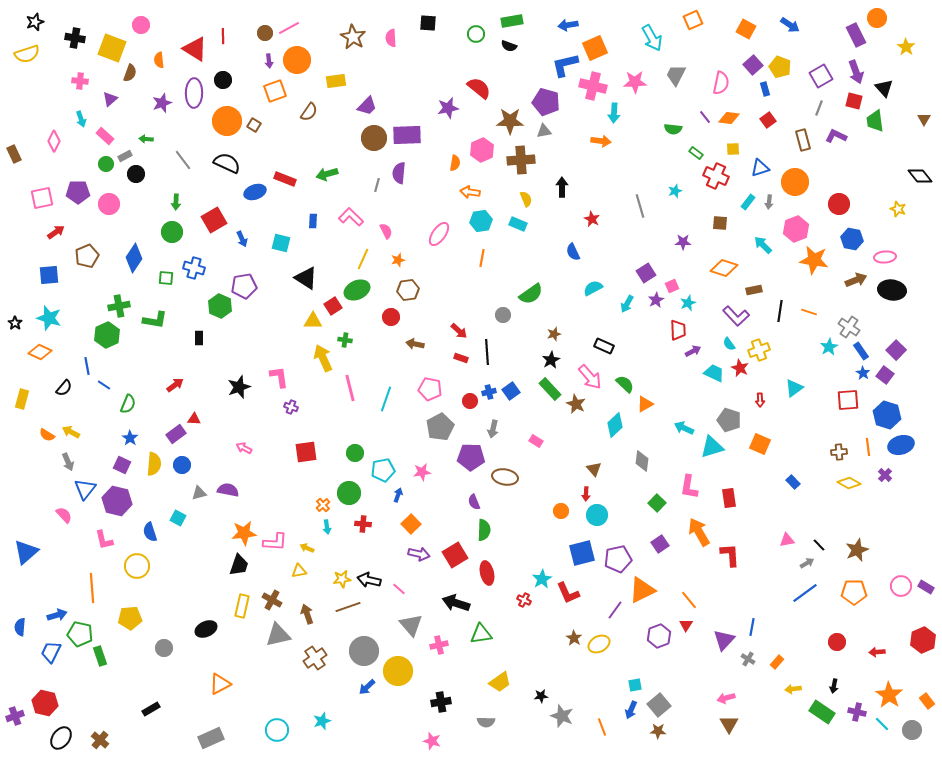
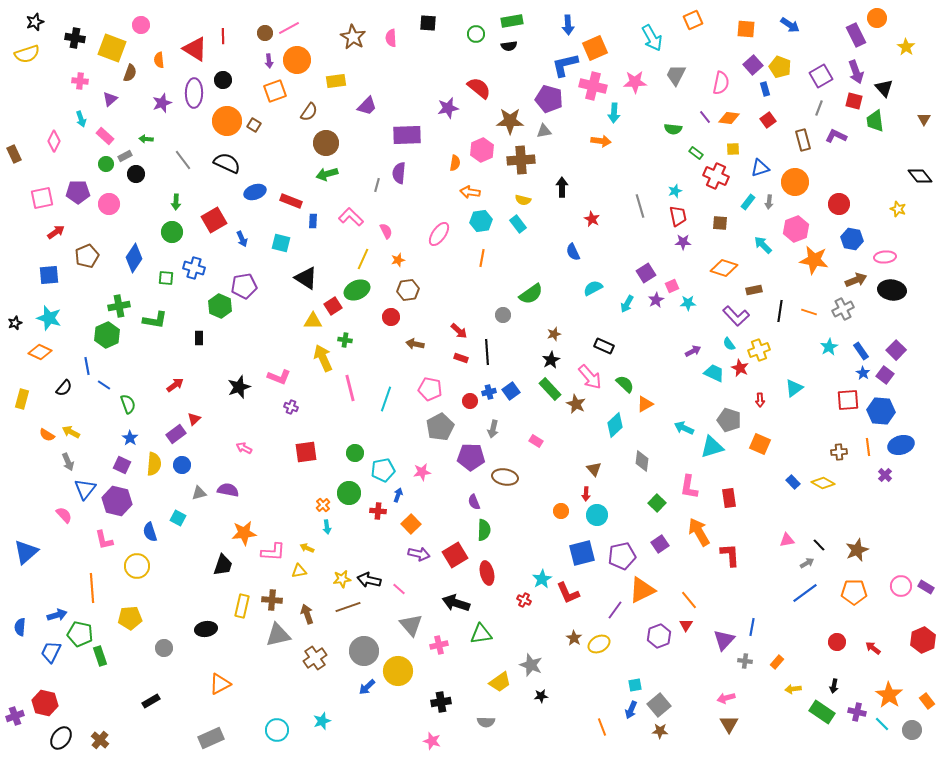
blue arrow at (568, 25): rotated 84 degrees counterclockwise
orange square at (746, 29): rotated 24 degrees counterclockwise
black semicircle at (509, 46): rotated 28 degrees counterclockwise
purple pentagon at (546, 102): moved 3 px right, 3 px up
brown circle at (374, 138): moved 48 px left, 5 px down
red rectangle at (285, 179): moved 6 px right, 22 px down
yellow semicircle at (526, 199): moved 3 px left, 1 px down; rotated 126 degrees clockwise
cyan rectangle at (518, 224): rotated 30 degrees clockwise
cyan star at (688, 303): rotated 21 degrees clockwise
black star at (15, 323): rotated 16 degrees clockwise
gray cross at (849, 327): moved 6 px left, 18 px up; rotated 30 degrees clockwise
red trapezoid at (678, 330): moved 114 px up; rotated 10 degrees counterclockwise
pink L-shape at (279, 377): rotated 120 degrees clockwise
green semicircle at (128, 404): rotated 42 degrees counterclockwise
blue hexagon at (887, 415): moved 6 px left, 4 px up; rotated 12 degrees counterclockwise
red triangle at (194, 419): rotated 48 degrees counterclockwise
yellow diamond at (849, 483): moved 26 px left
red cross at (363, 524): moved 15 px right, 13 px up
pink L-shape at (275, 542): moved 2 px left, 10 px down
purple pentagon at (618, 559): moved 4 px right, 3 px up
black trapezoid at (239, 565): moved 16 px left
brown cross at (272, 600): rotated 24 degrees counterclockwise
black ellipse at (206, 629): rotated 15 degrees clockwise
red arrow at (877, 652): moved 4 px left, 4 px up; rotated 42 degrees clockwise
gray cross at (748, 659): moved 3 px left, 2 px down; rotated 24 degrees counterclockwise
black rectangle at (151, 709): moved 8 px up
gray star at (562, 716): moved 31 px left, 51 px up
brown star at (658, 731): moved 2 px right
